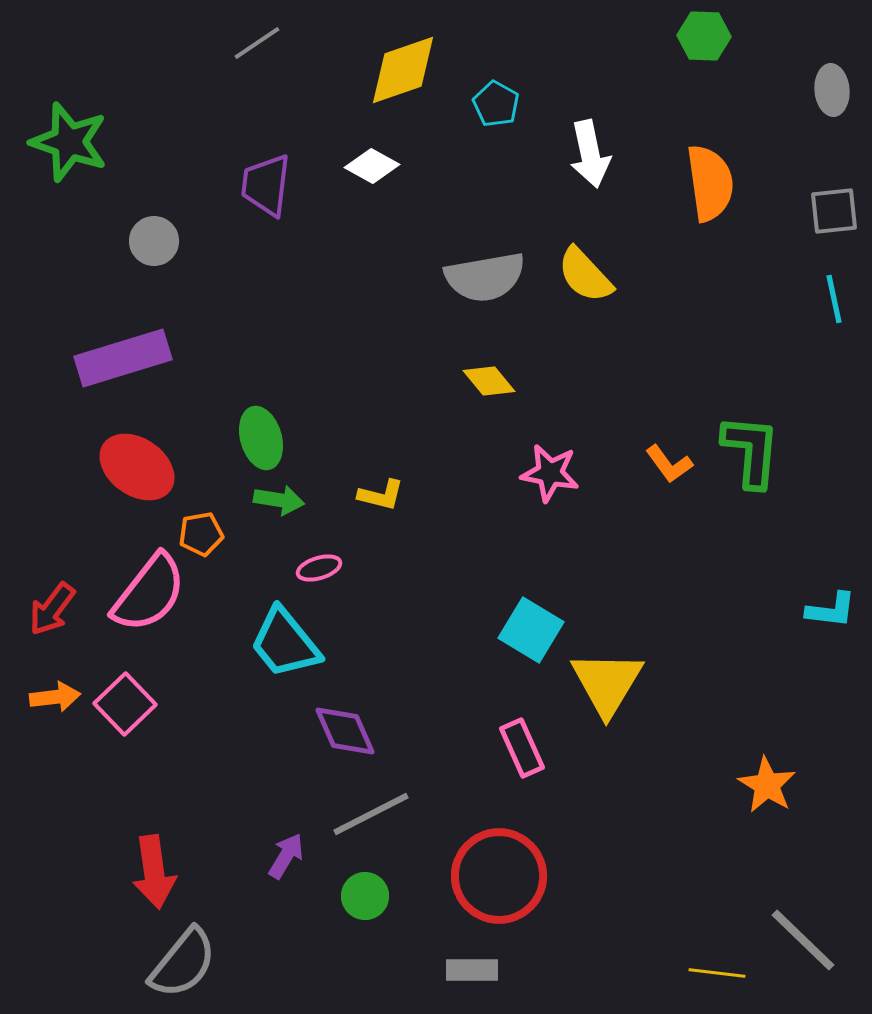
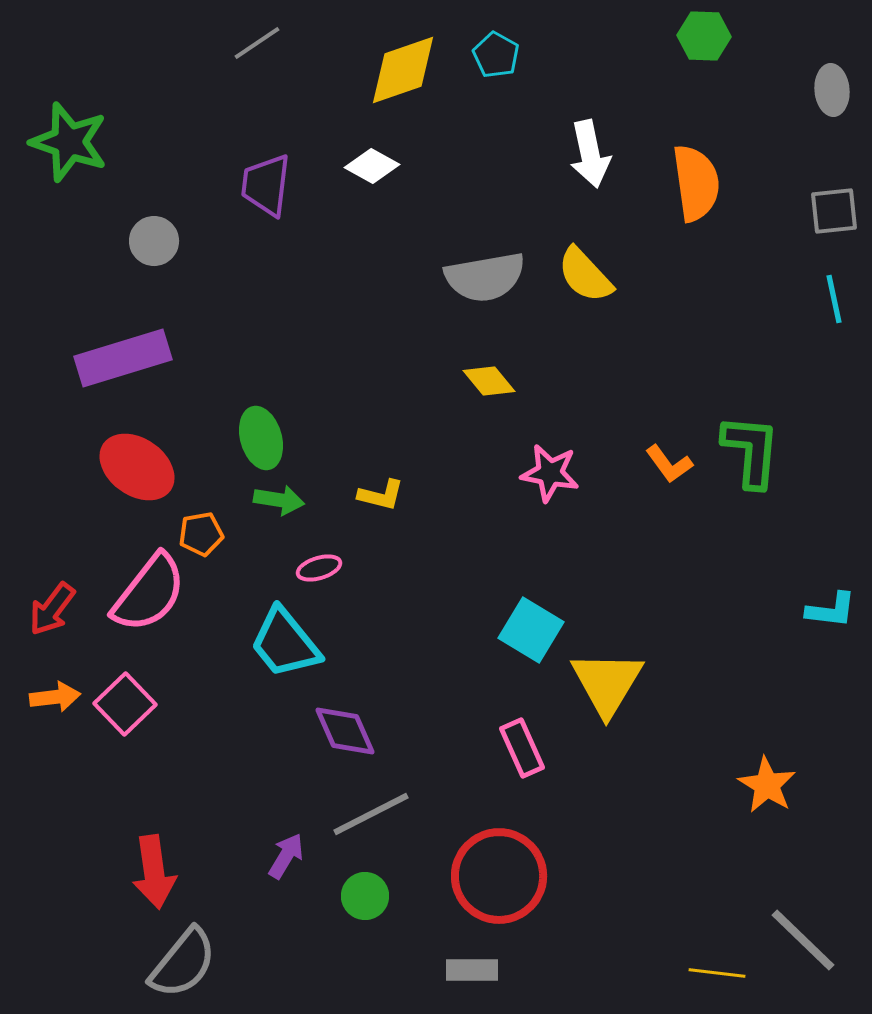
cyan pentagon at (496, 104): moved 49 px up
orange semicircle at (710, 183): moved 14 px left
